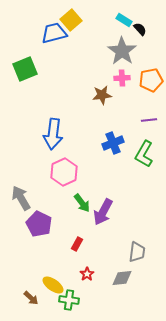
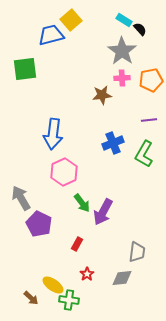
blue trapezoid: moved 3 px left, 2 px down
green square: rotated 15 degrees clockwise
